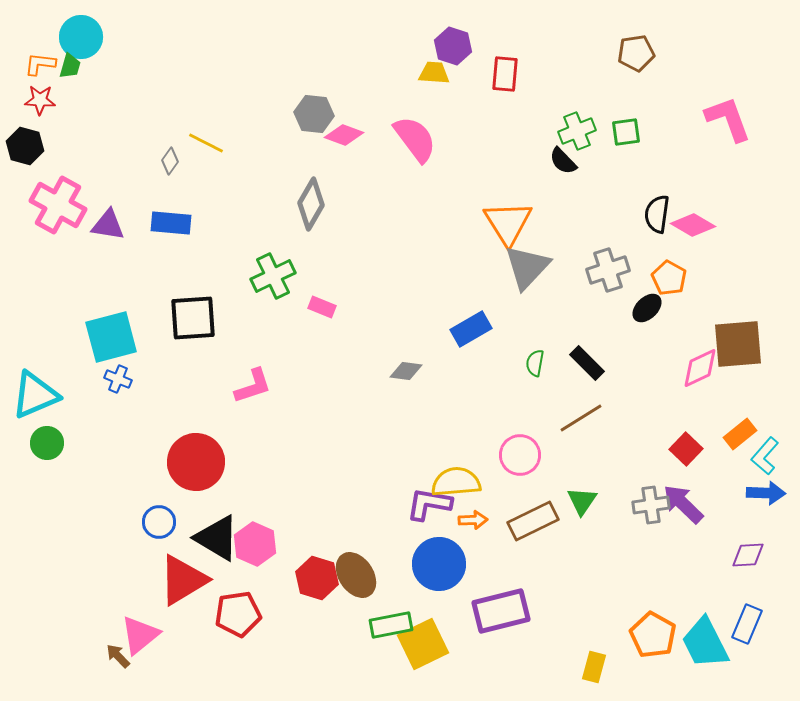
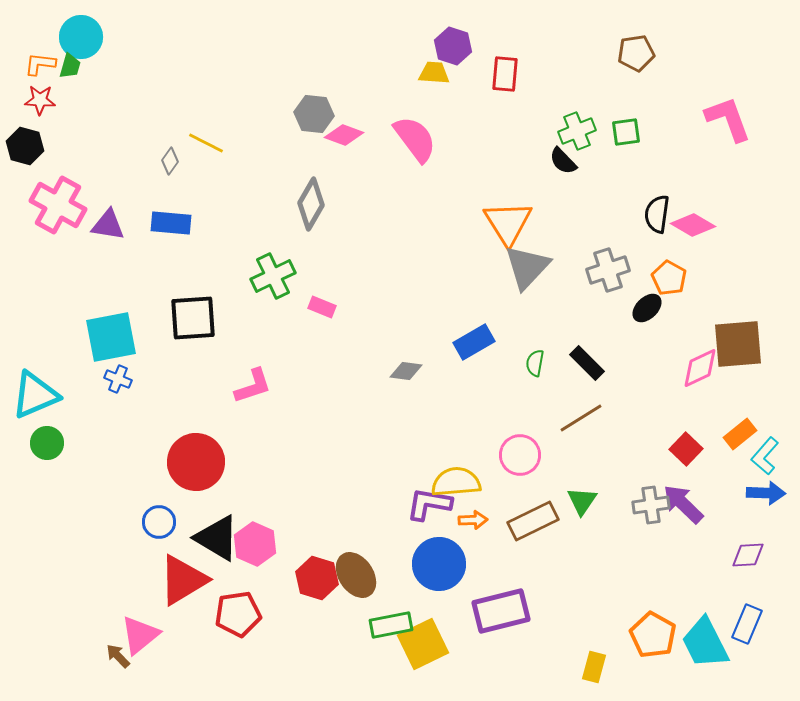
blue rectangle at (471, 329): moved 3 px right, 13 px down
cyan square at (111, 337): rotated 4 degrees clockwise
